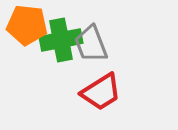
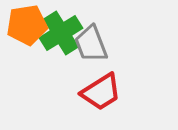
orange pentagon: rotated 15 degrees counterclockwise
green cross: moved 7 px up; rotated 21 degrees counterclockwise
